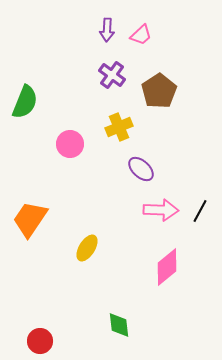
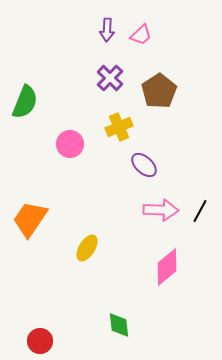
purple cross: moved 2 px left, 3 px down; rotated 8 degrees clockwise
purple ellipse: moved 3 px right, 4 px up
